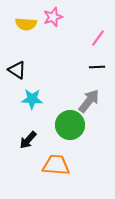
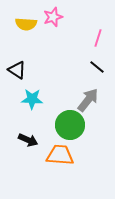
pink line: rotated 18 degrees counterclockwise
black line: rotated 42 degrees clockwise
gray arrow: moved 1 px left, 1 px up
black arrow: rotated 108 degrees counterclockwise
orange trapezoid: moved 4 px right, 10 px up
